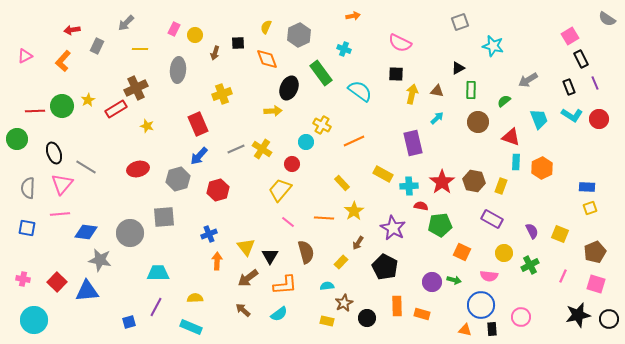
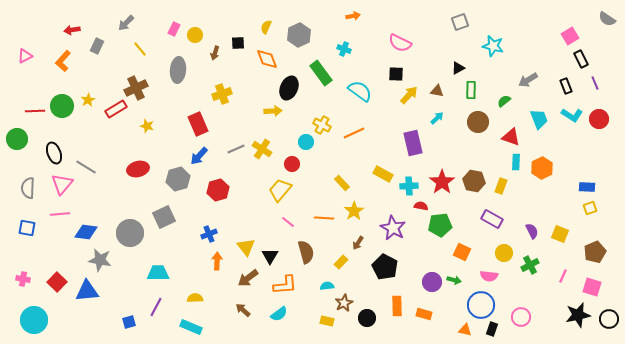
yellow line at (140, 49): rotated 49 degrees clockwise
black rectangle at (569, 87): moved 3 px left, 1 px up
yellow arrow at (412, 94): moved 3 px left, 1 px down; rotated 30 degrees clockwise
orange line at (354, 141): moved 8 px up
gray square at (164, 217): rotated 20 degrees counterclockwise
pink square at (596, 284): moved 4 px left, 3 px down
orange rectangle at (422, 314): moved 2 px right
black rectangle at (492, 329): rotated 24 degrees clockwise
